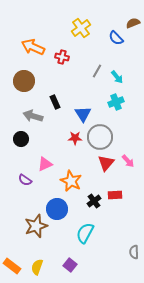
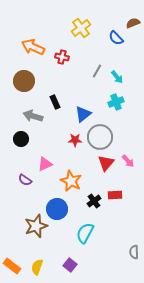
blue triangle: rotated 24 degrees clockwise
red star: moved 2 px down
